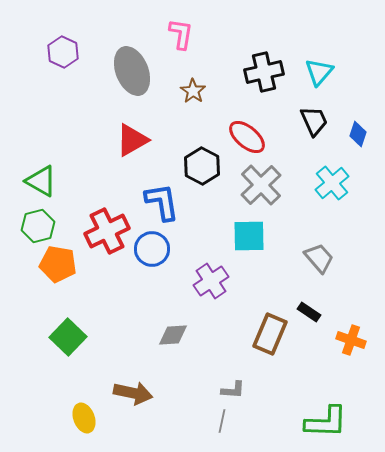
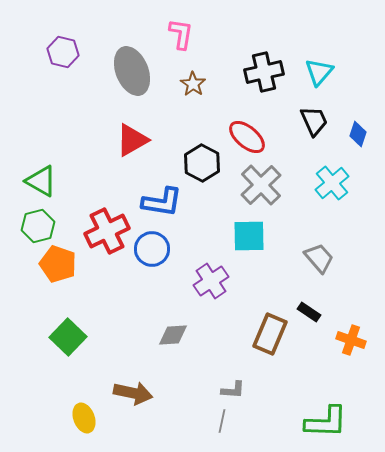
purple hexagon: rotated 12 degrees counterclockwise
brown star: moved 7 px up
black hexagon: moved 3 px up
blue L-shape: rotated 108 degrees clockwise
orange pentagon: rotated 9 degrees clockwise
